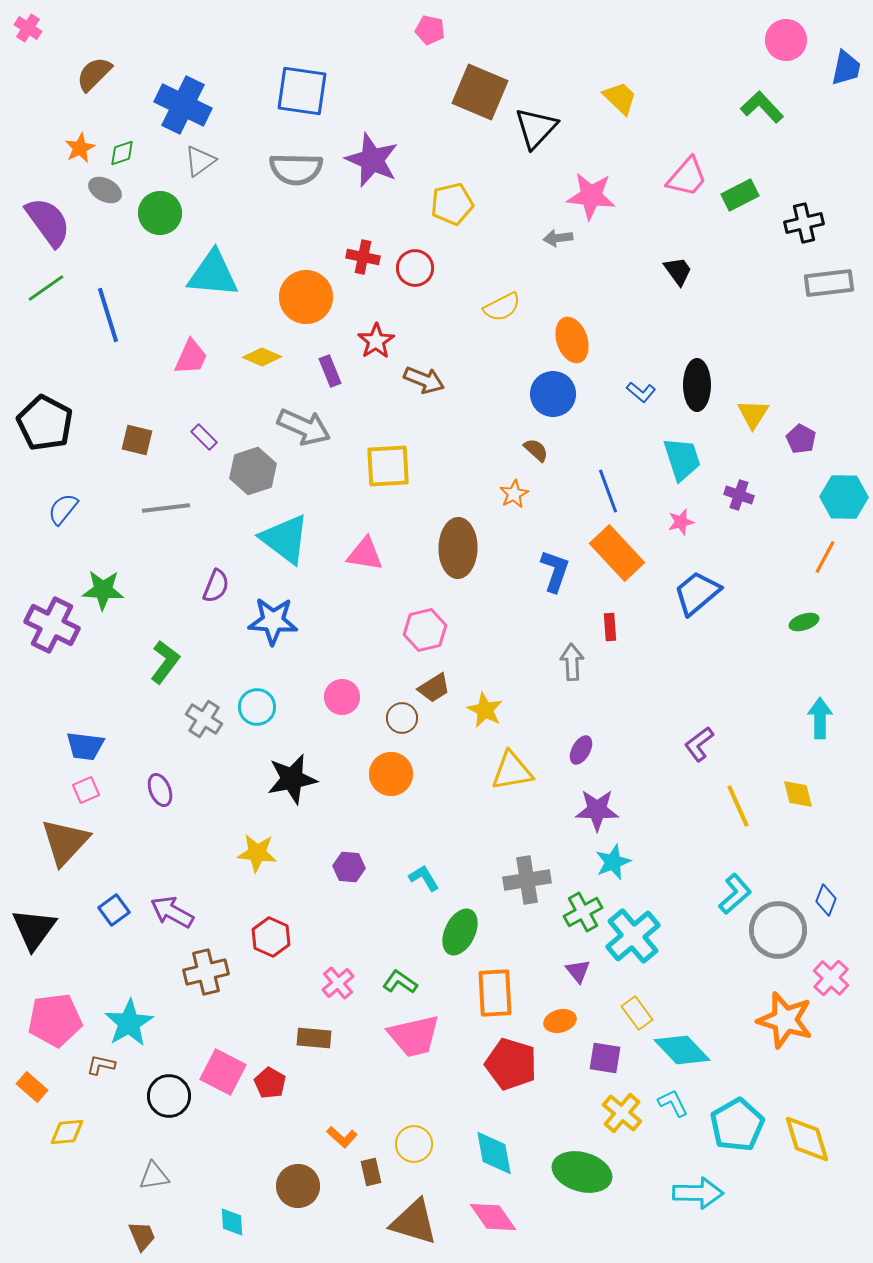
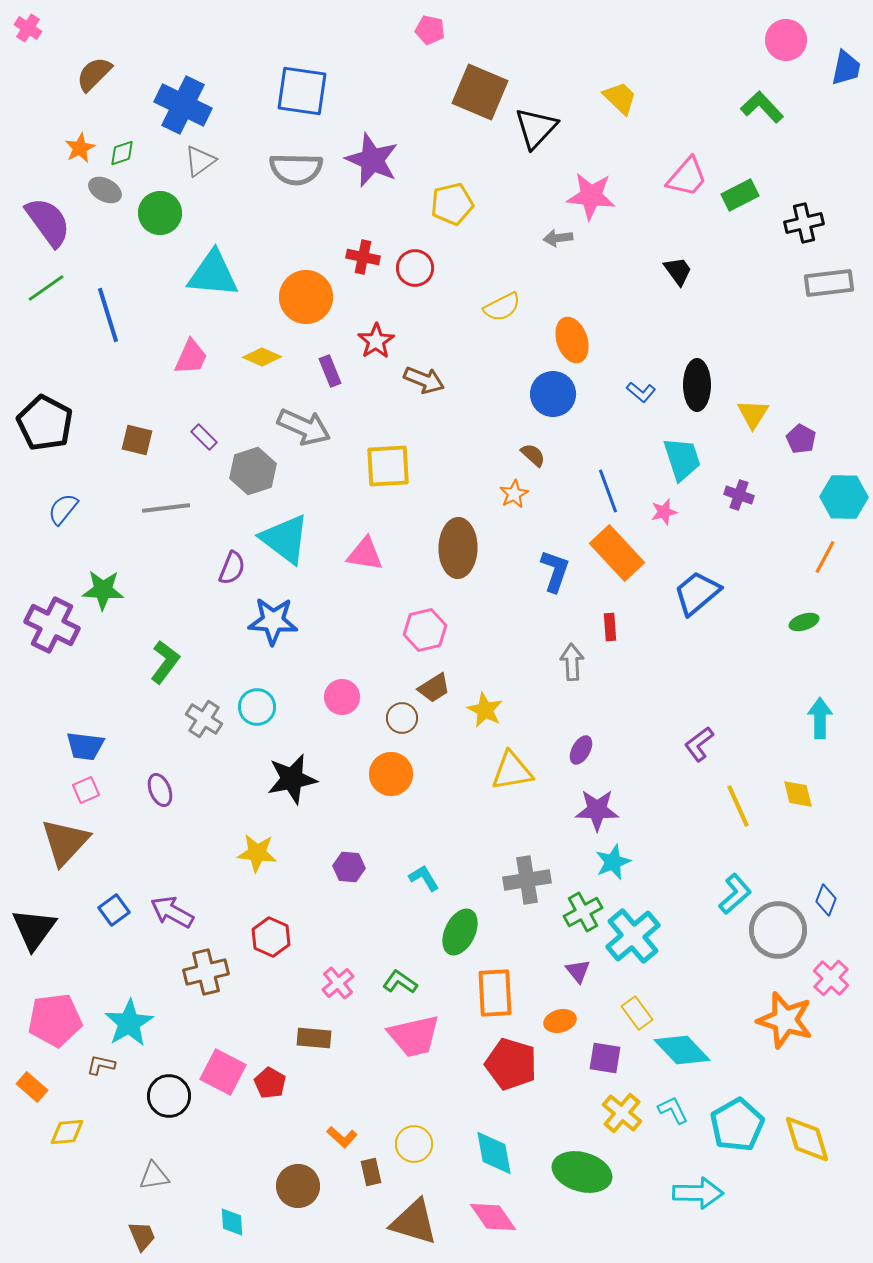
brown semicircle at (536, 450): moved 3 px left, 5 px down
pink star at (681, 522): moved 17 px left, 10 px up
purple semicircle at (216, 586): moved 16 px right, 18 px up
cyan L-shape at (673, 1103): moved 7 px down
